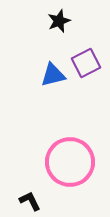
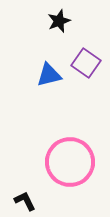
purple square: rotated 28 degrees counterclockwise
blue triangle: moved 4 px left
black L-shape: moved 5 px left
